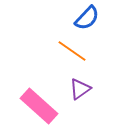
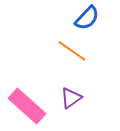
purple triangle: moved 9 px left, 9 px down
pink rectangle: moved 12 px left
